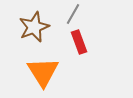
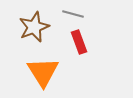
gray line: rotated 75 degrees clockwise
